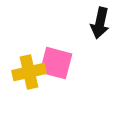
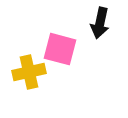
pink square: moved 4 px right, 14 px up
